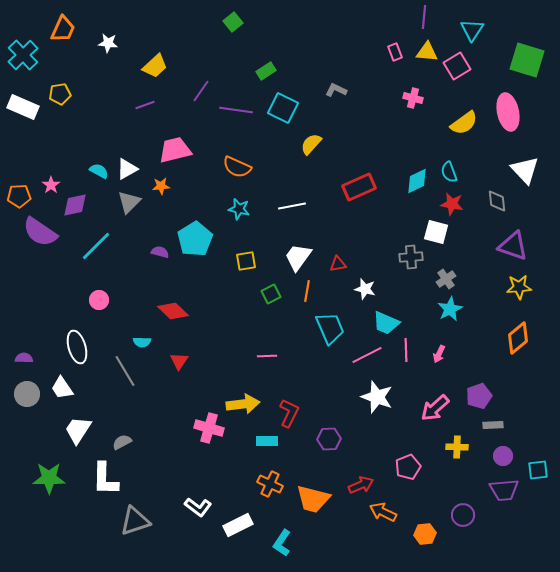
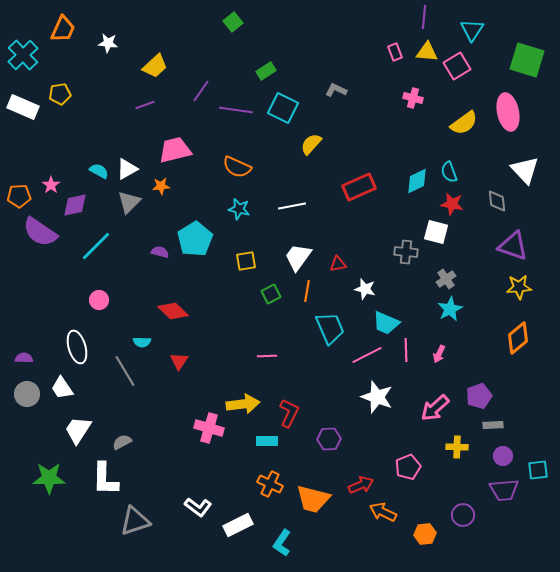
gray cross at (411, 257): moved 5 px left, 5 px up; rotated 10 degrees clockwise
